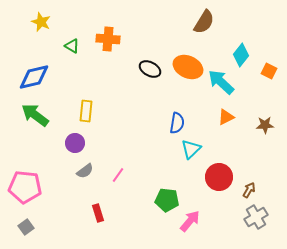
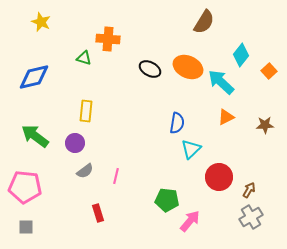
green triangle: moved 12 px right, 12 px down; rotated 14 degrees counterclockwise
orange square: rotated 21 degrees clockwise
green arrow: moved 21 px down
pink line: moved 2 px left, 1 px down; rotated 21 degrees counterclockwise
gray cross: moved 5 px left
gray square: rotated 35 degrees clockwise
